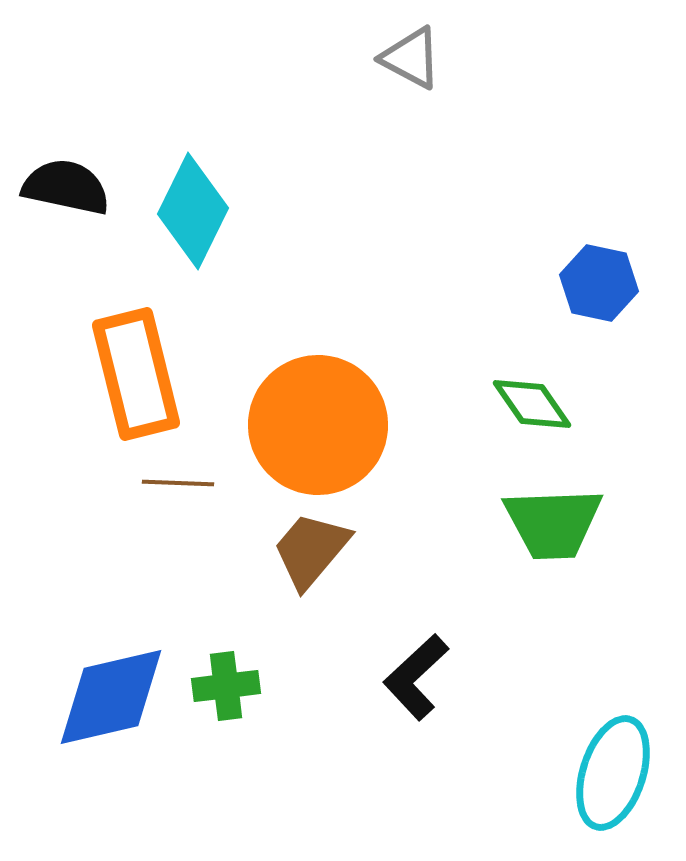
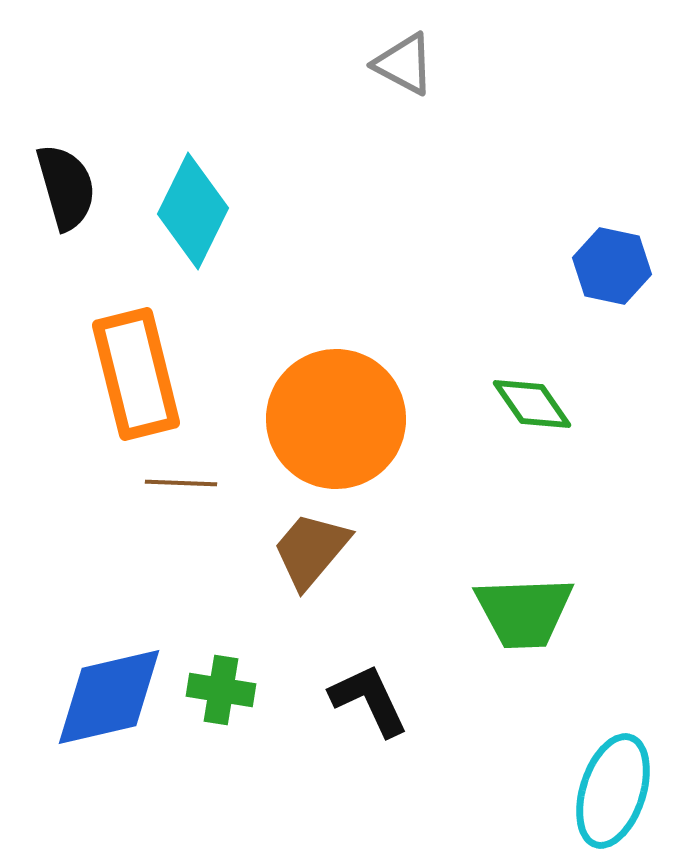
gray triangle: moved 7 px left, 6 px down
black semicircle: rotated 62 degrees clockwise
blue hexagon: moved 13 px right, 17 px up
orange circle: moved 18 px right, 6 px up
brown line: moved 3 px right
green trapezoid: moved 29 px left, 89 px down
black L-shape: moved 47 px left, 23 px down; rotated 108 degrees clockwise
green cross: moved 5 px left, 4 px down; rotated 16 degrees clockwise
blue diamond: moved 2 px left
cyan ellipse: moved 18 px down
